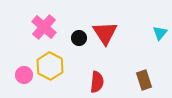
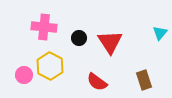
pink cross: rotated 35 degrees counterclockwise
red triangle: moved 5 px right, 9 px down
red semicircle: rotated 120 degrees clockwise
